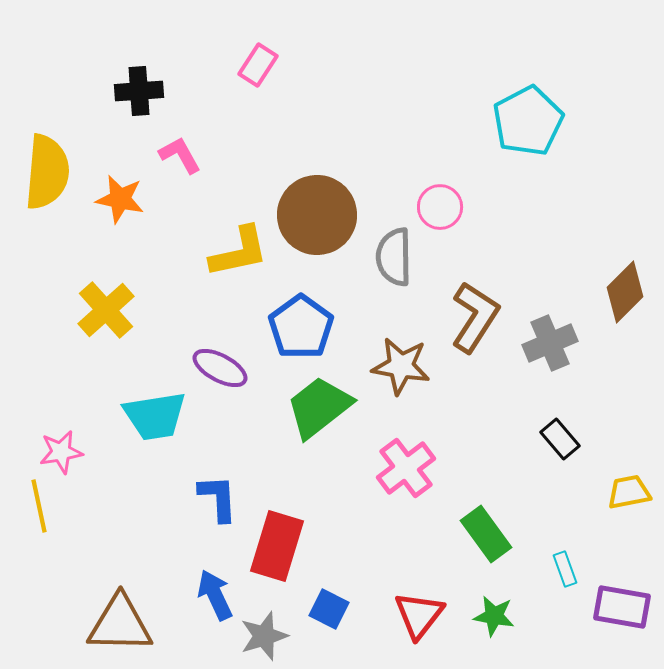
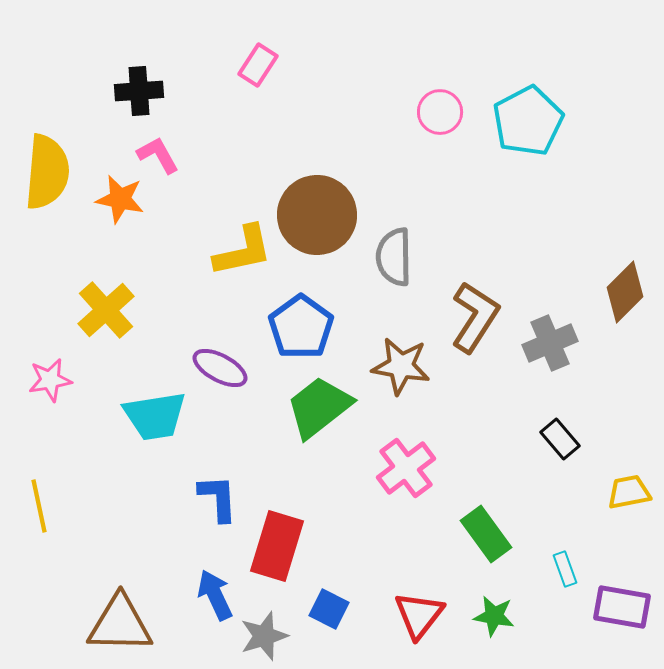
pink L-shape: moved 22 px left
pink circle: moved 95 px up
yellow L-shape: moved 4 px right, 1 px up
pink star: moved 11 px left, 72 px up
